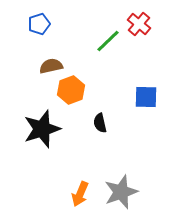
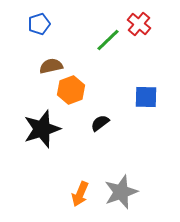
green line: moved 1 px up
black semicircle: rotated 66 degrees clockwise
